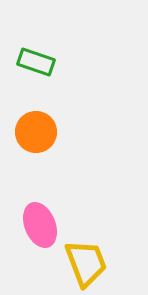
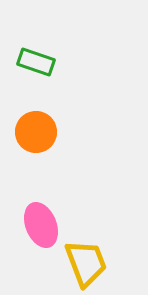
pink ellipse: moved 1 px right
